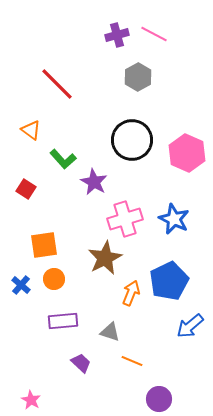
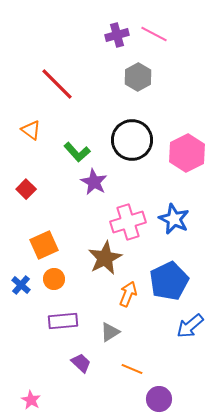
pink hexagon: rotated 9 degrees clockwise
green L-shape: moved 14 px right, 7 px up
red square: rotated 12 degrees clockwise
pink cross: moved 3 px right, 3 px down
orange square: rotated 16 degrees counterclockwise
orange arrow: moved 3 px left, 1 px down
gray triangle: rotated 50 degrees counterclockwise
orange line: moved 8 px down
